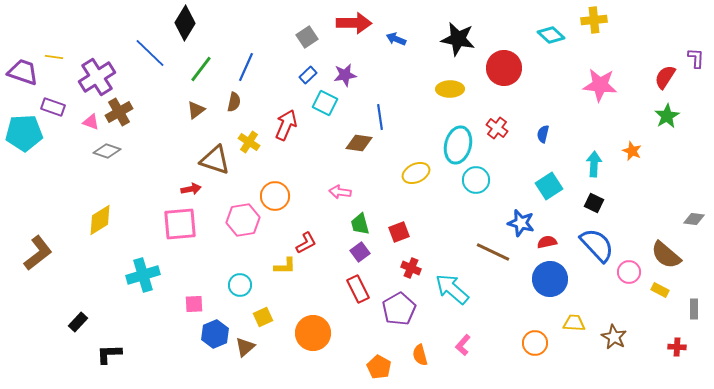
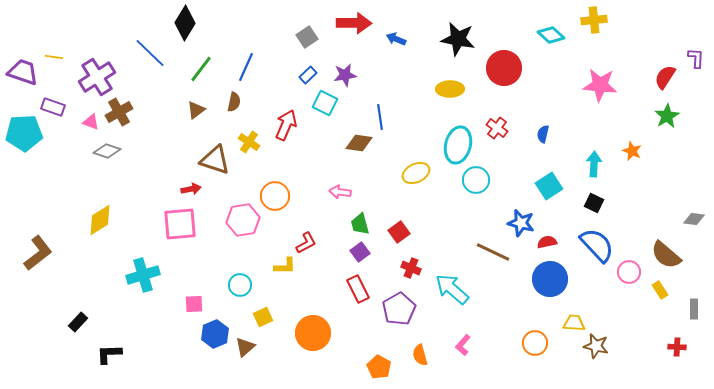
red square at (399, 232): rotated 15 degrees counterclockwise
yellow rectangle at (660, 290): rotated 30 degrees clockwise
brown star at (614, 337): moved 18 px left, 9 px down; rotated 15 degrees counterclockwise
